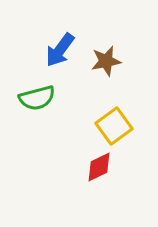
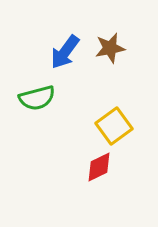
blue arrow: moved 5 px right, 2 px down
brown star: moved 4 px right, 13 px up
